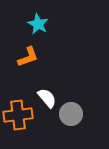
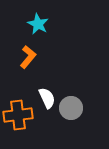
orange L-shape: rotated 30 degrees counterclockwise
white semicircle: rotated 15 degrees clockwise
gray circle: moved 6 px up
